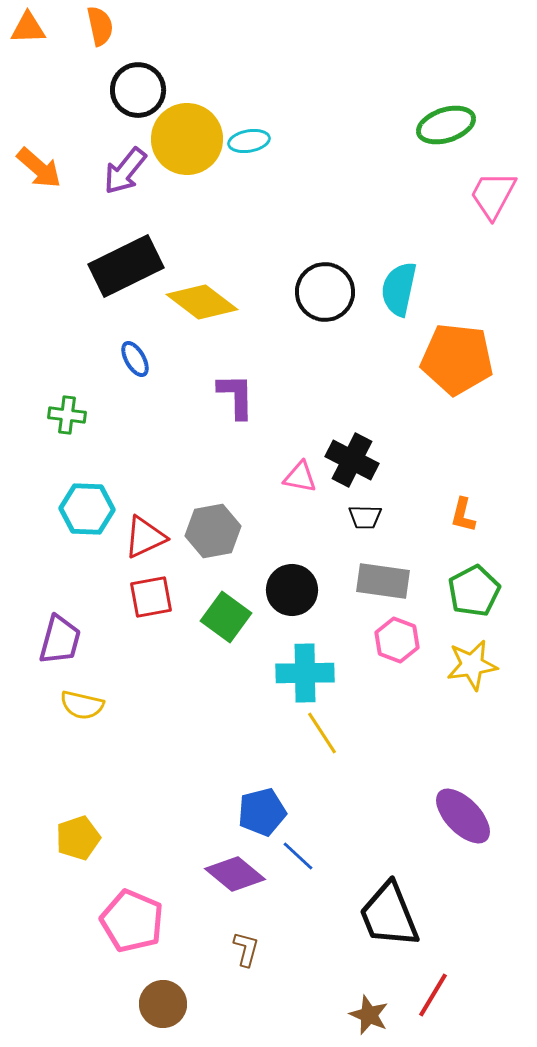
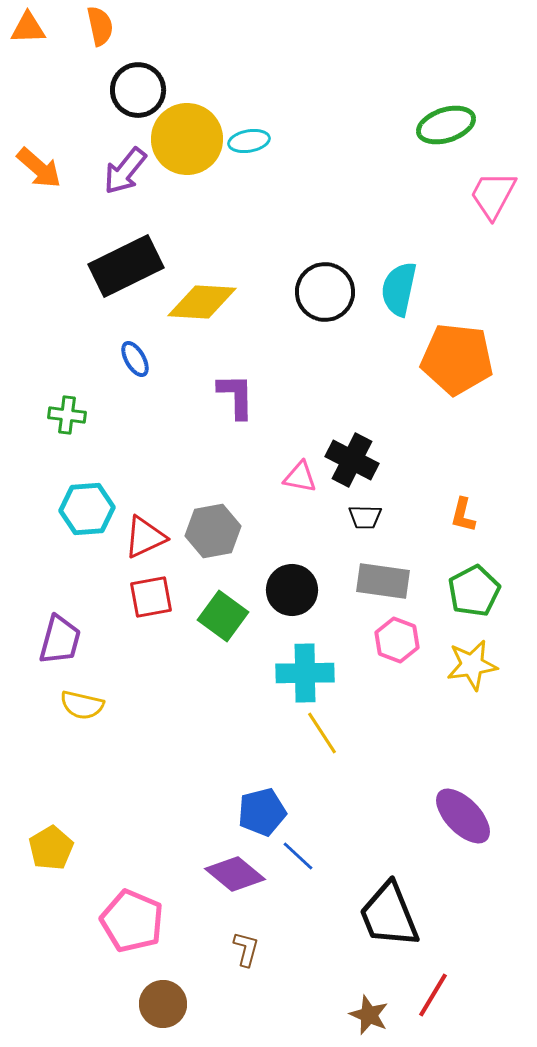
yellow diamond at (202, 302): rotated 34 degrees counterclockwise
cyan hexagon at (87, 509): rotated 6 degrees counterclockwise
green square at (226, 617): moved 3 px left, 1 px up
yellow pentagon at (78, 838): moved 27 px left, 10 px down; rotated 12 degrees counterclockwise
